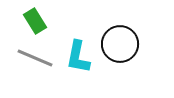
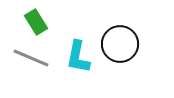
green rectangle: moved 1 px right, 1 px down
gray line: moved 4 px left
